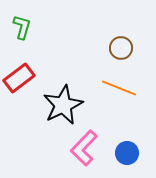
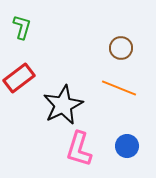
pink L-shape: moved 5 px left, 1 px down; rotated 27 degrees counterclockwise
blue circle: moved 7 px up
